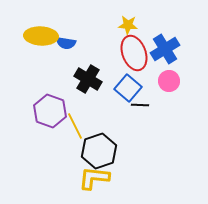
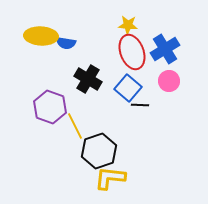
red ellipse: moved 2 px left, 1 px up
purple hexagon: moved 4 px up
yellow L-shape: moved 16 px right
